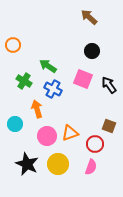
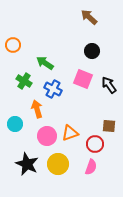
green arrow: moved 3 px left, 3 px up
brown square: rotated 16 degrees counterclockwise
